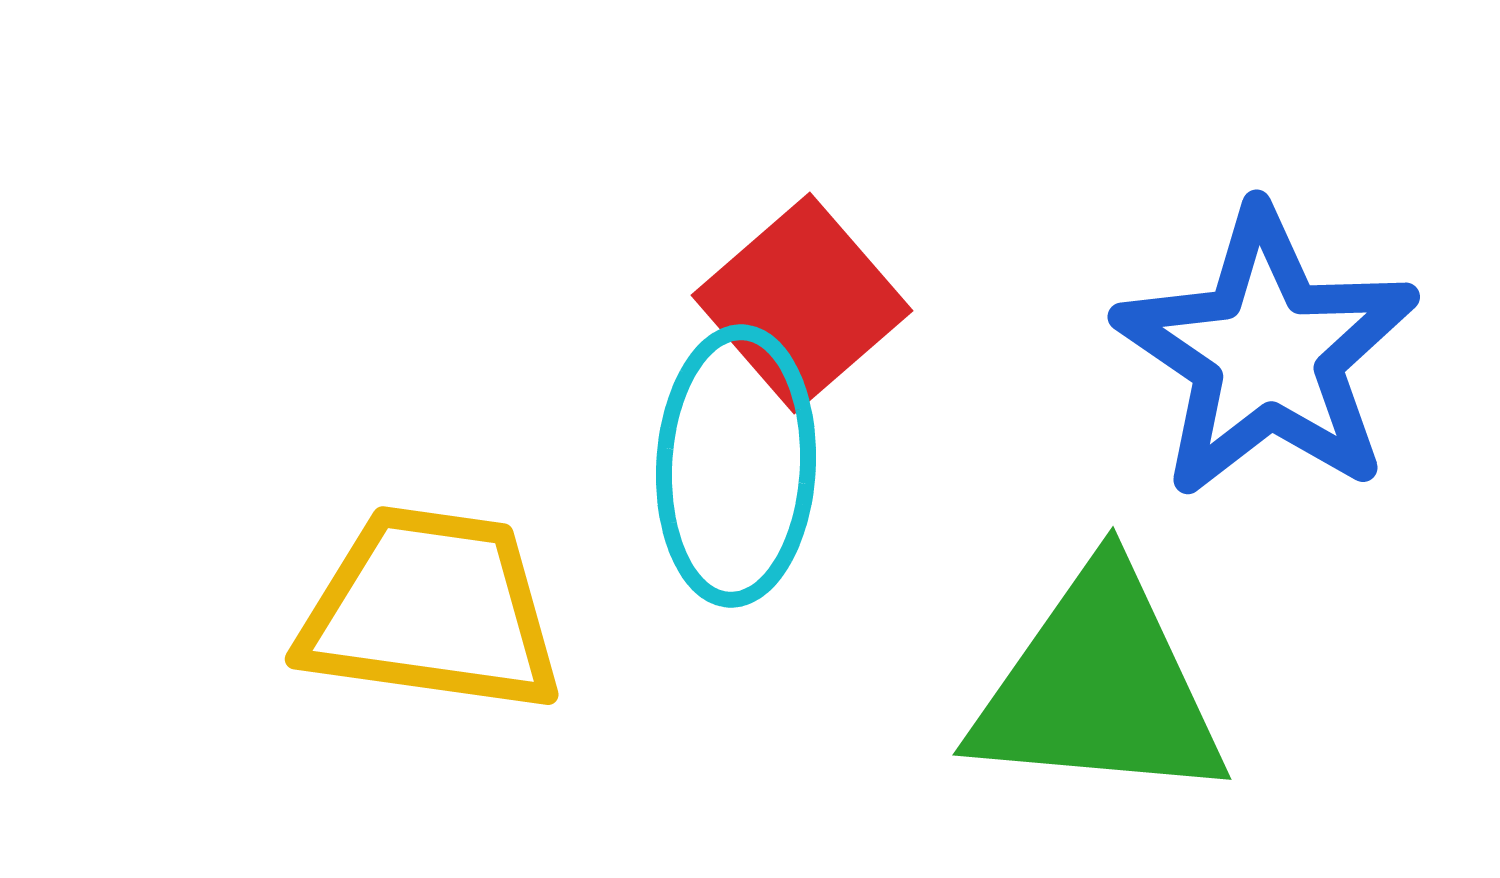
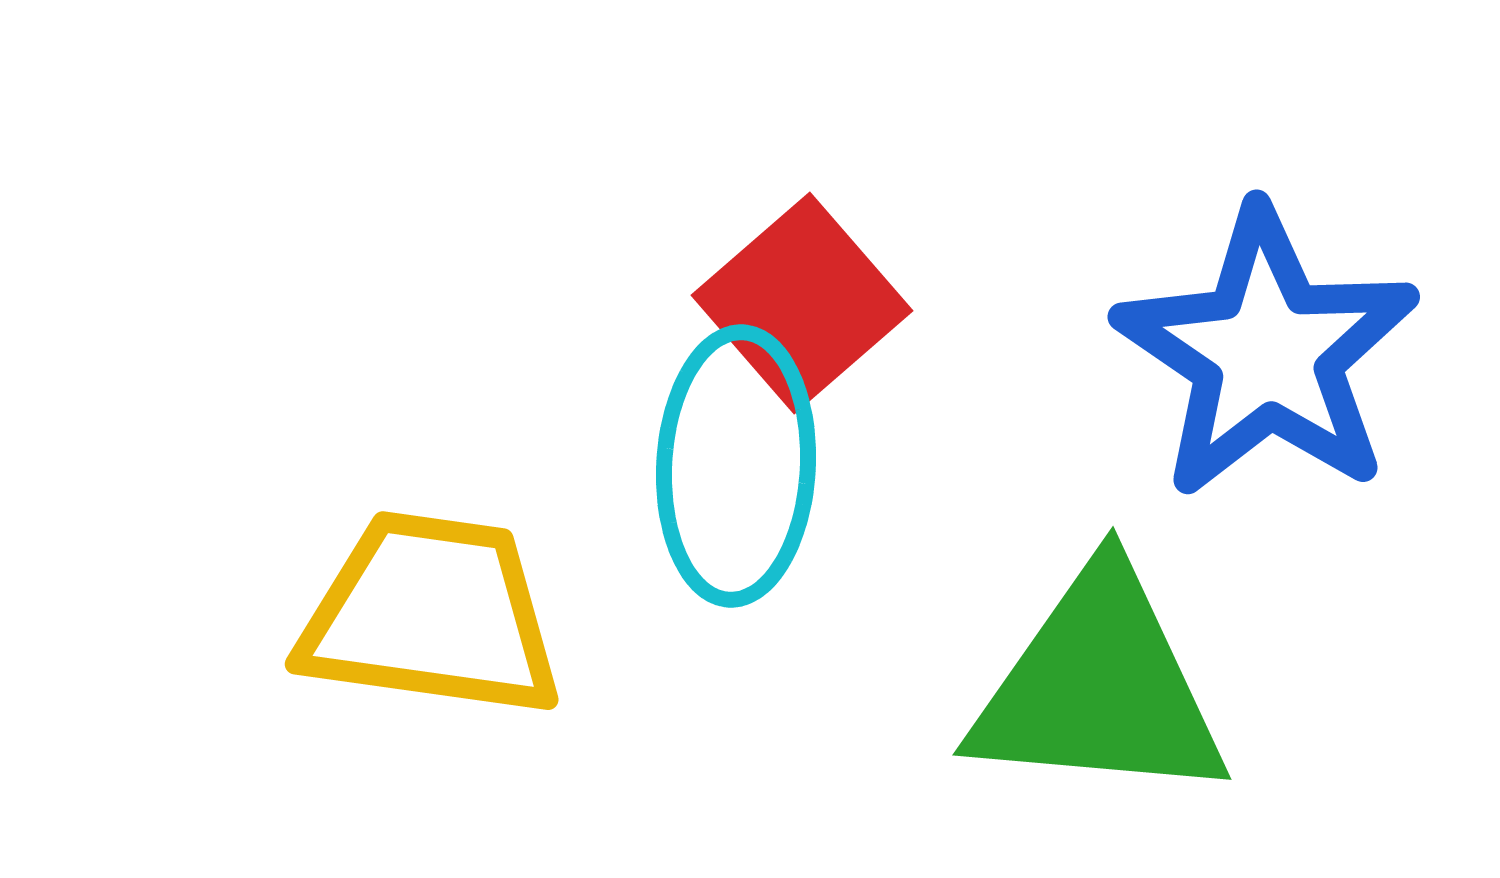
yellow trapezoid: moved 5 px down
